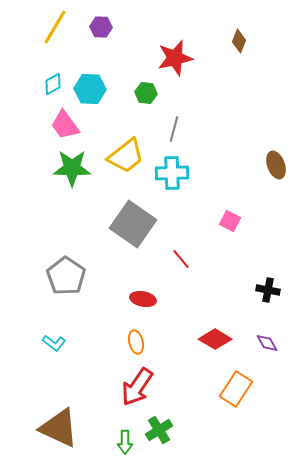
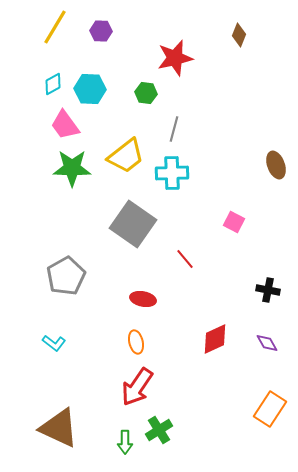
purple hexagon: moved 4 px down
brown diamond: moved 6 px up
pink square: moved 4 px right, 1 px down
red line: moved 4 px right
gray pentagon: rotated 9 degrees clockwise
red diamond: rotated 56 degrees counterclockwise
orange rectangle: moved 34 px right, 20 px down
